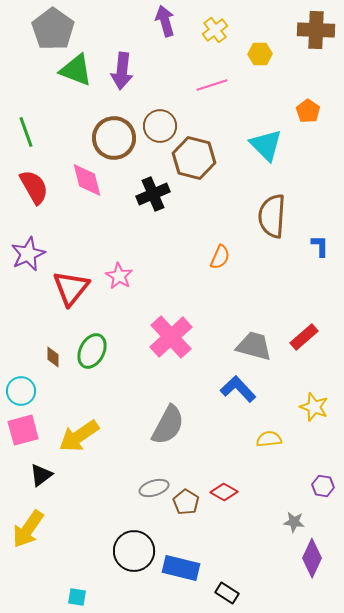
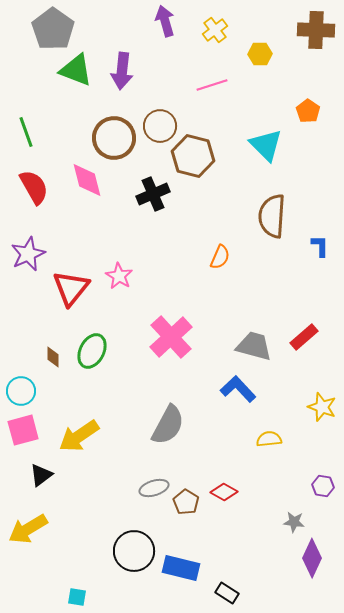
brown hexagon at (194, 158): moved 1 px left, 2 px up
yellow star at (314, 407): moved 8 px right
yellow arrow at (28, 529): rotated 24 degrees clockwise
